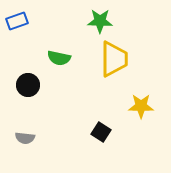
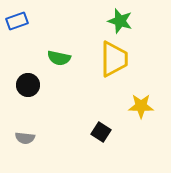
green star: moved 20 px right; rotated 15 degrees clockwise
